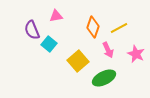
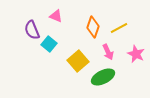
pink triangle: rotated 32 degrees clockwise
pink arrow: moved 2 px down
green ellipse: moved 1 px left, 1 px up
